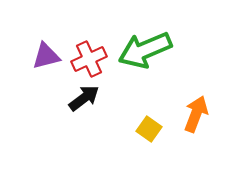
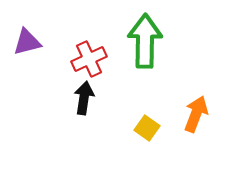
green arrow: moved 9 px up; rotated 114 degrees clockwise
purple triangle: moved 19 px left, 14 px up
black arrow: rotated 44 degrees counterclockwise
yellow square: moved 2 px left, 1 px up
